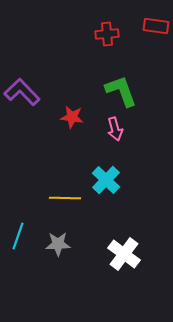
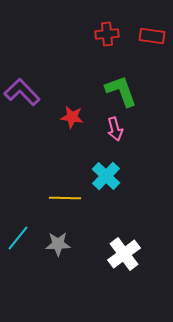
red rectangle: moved 4 px left, 10 px down
cyan cross: moved 4 px up
cyan line: moved 2 px down; rotated 20 degrees clockwise
white cross: rotated 16 degrees clockwise
